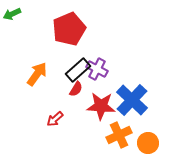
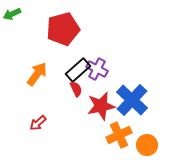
red pentagon: moved 6 px left; rotated 8 degrees clockwise
red semicircle: rotated 56 degrees counterclockwise
red star: rotated 16 degrees counterclockwise
red arrow: moved 17 px left, 4 px down
orange circle: moved 1 px left, 2 px down
